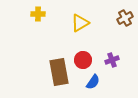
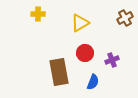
red circle: moved 2 px right, 7 px up
blue semicircle: rotated 14 degrees counterclockwise
